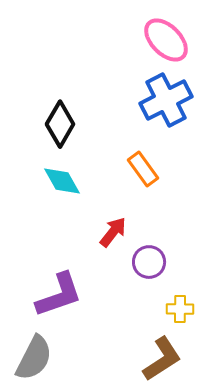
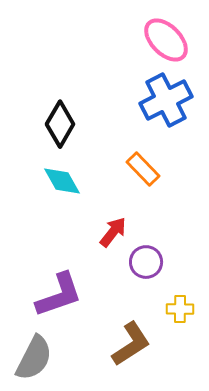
orange rectangle: rotated 8 degrees counterclockwise
purple circle: moved 3 px left
brown L-shape: moved 31 px left, 15 px up
